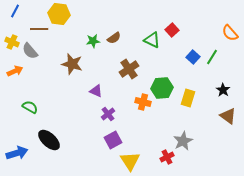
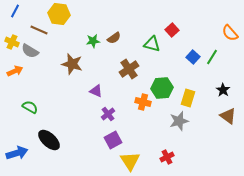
brown line: moved 1 px down; rotated 24 degrees clockwise
green triangle: moved 4 px down; rotated 12 degrees counterclockwise
gray semicircle: rotated 18 degrees counterclockwise
gray star: moved 4 px left, 20 px up; rotated 12 degrees clockwise
